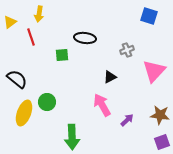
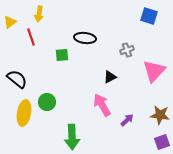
yellow ellipse: rotated 10 degrees counterclockwise
